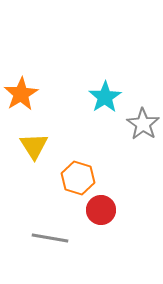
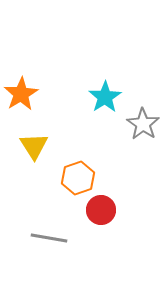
orange hexagon: rotated 24 degrees clockwise
gray line: moved 1 px left
